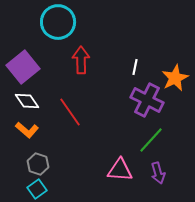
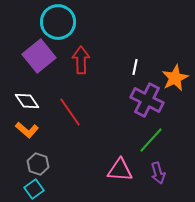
purple square: moved 16 px right, 11 px up
cyan square: moved 3 px left
